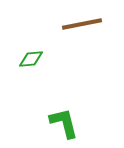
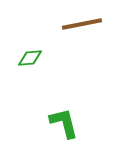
green diamond: moved 1 px left, 1 px up
